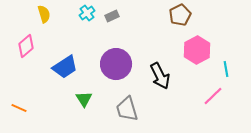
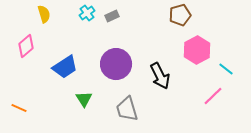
brown pentagon: rotated 10 degrees clockwise
cyan line: rotated 42 degrees counterclockwise
